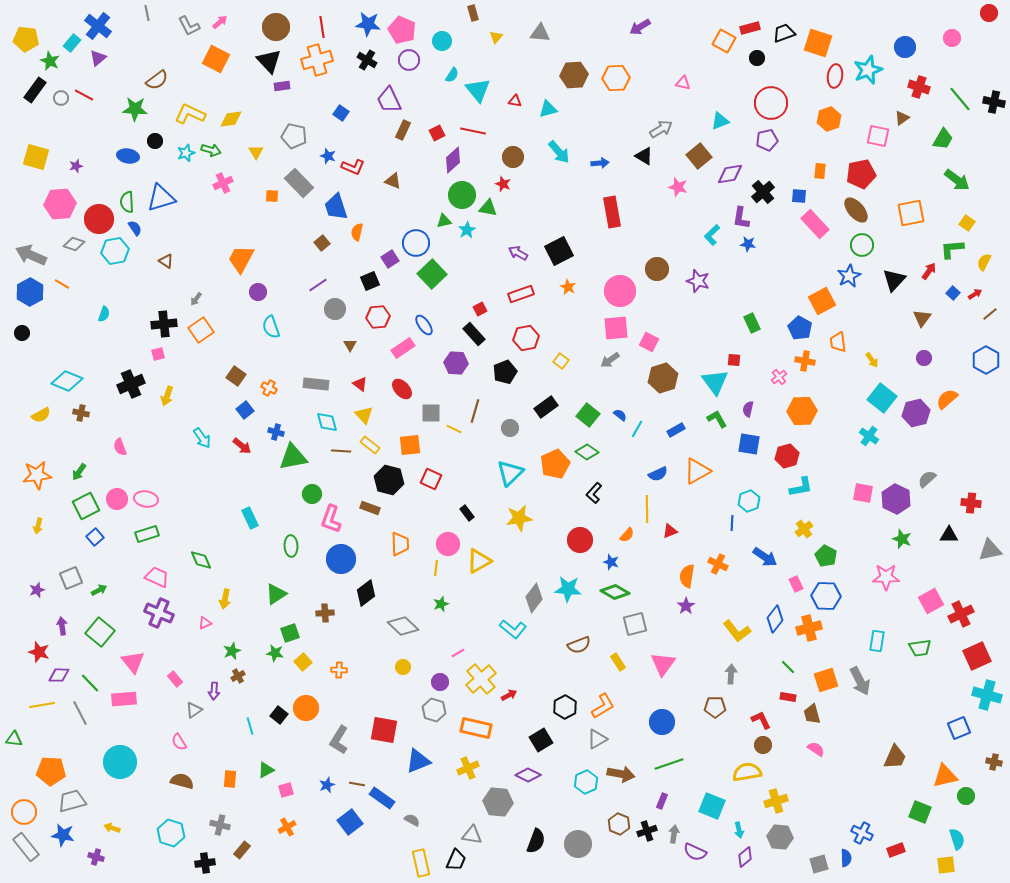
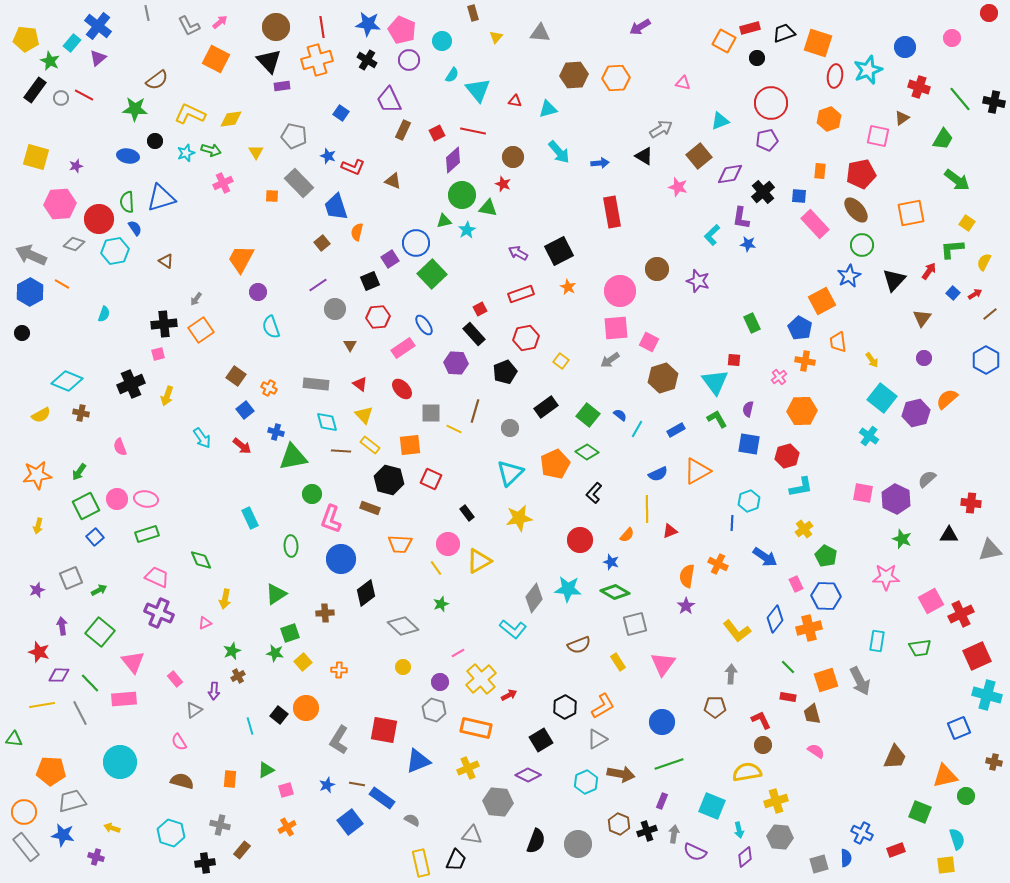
orange trapezoid at (400, 544): rotated 95 degrees clockwise
yellow line at (436, 568): rotated 42 degrees counterclockwise
pink semicircle at (816, 749): moved 2 px down
